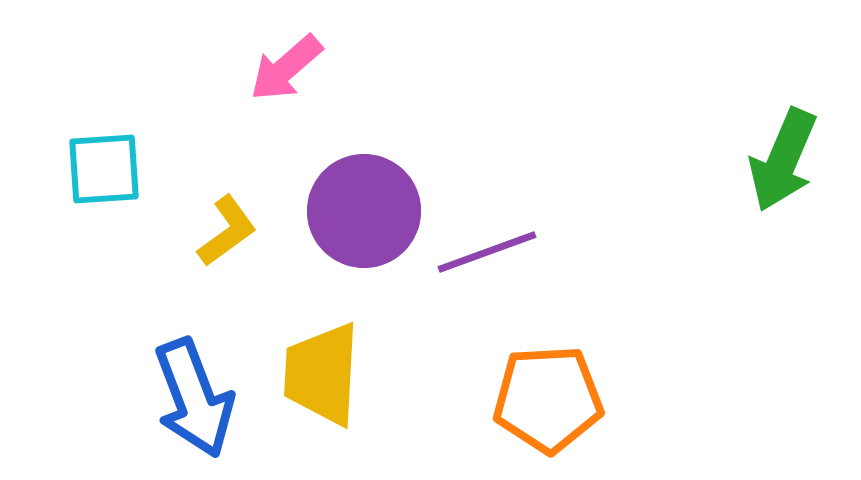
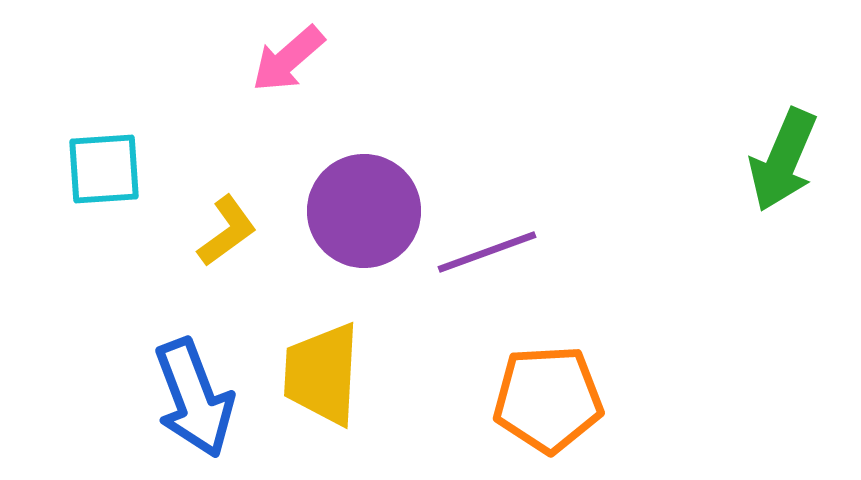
pink arrow: moved 2 px right, 9 px up
